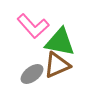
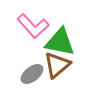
brown triangle: rotated 16 degrees counterclockwise
